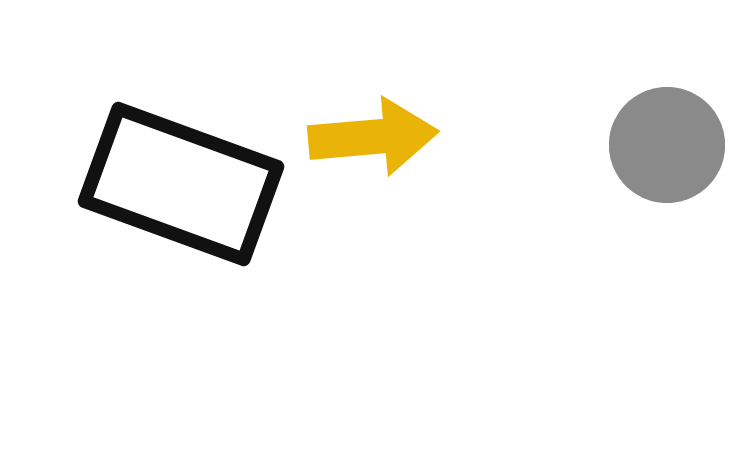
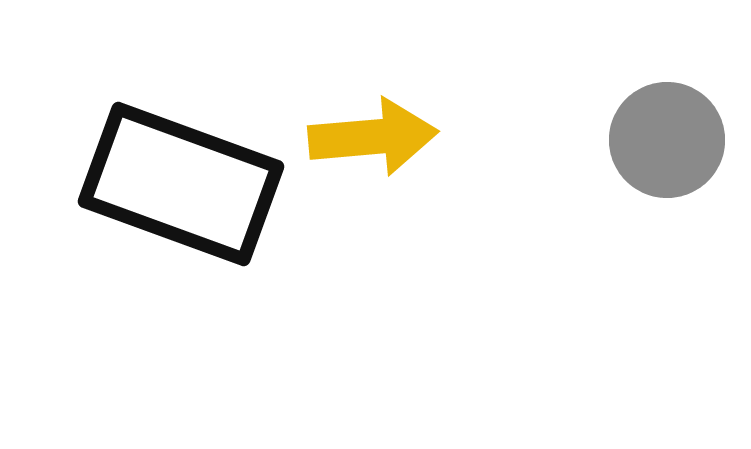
gray circle: moved 5 px up
